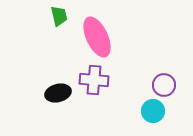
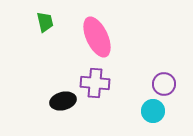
green trapezoid: moved 14 px left, 6 px down
purple cross: moved 1 px right, 3 px down
purple circle: moved 1 px up
black ellipse: moved 5 px right, 8 px down
